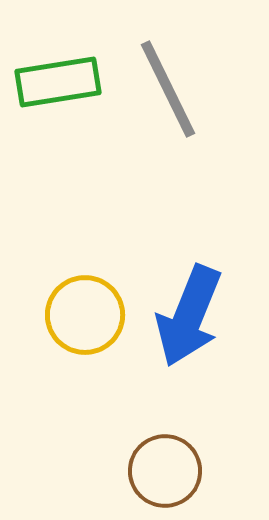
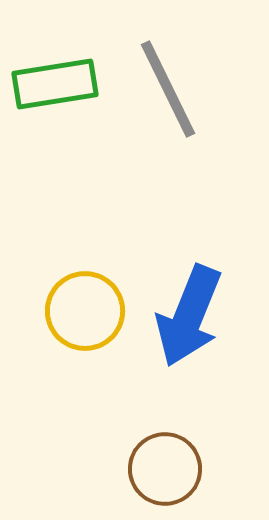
green rectangle: moved 3 px left, 2 px down
yellow circle: moved 4 px up
brown circle: moved 2 px up
